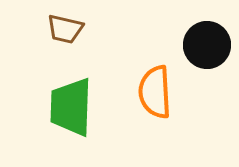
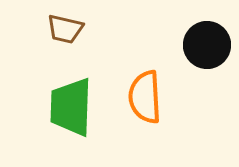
orange semicircle: moved 10 px left, 5 px down
